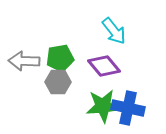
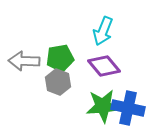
cyan arrow: moved 11 px left; rotated 60 degrees clockwise
gray hexagon: rotated 20 degrees clockwise
